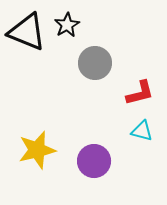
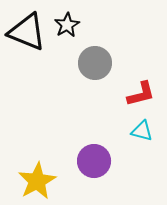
red L-shape: moved 1 px right, 1 px down
yellow star: moved 31 px down; rotated 15 degrees counterclockwise
